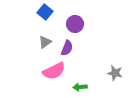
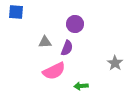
blue square: moved 29 px left; rotated 35 degrees counterclockwise
gray triangle: rotated 32 degrees clockwise
gray star: moved 10 px up; rotated 21 degrees clockwise
green arrow: moved 1 px right, 1 px up
